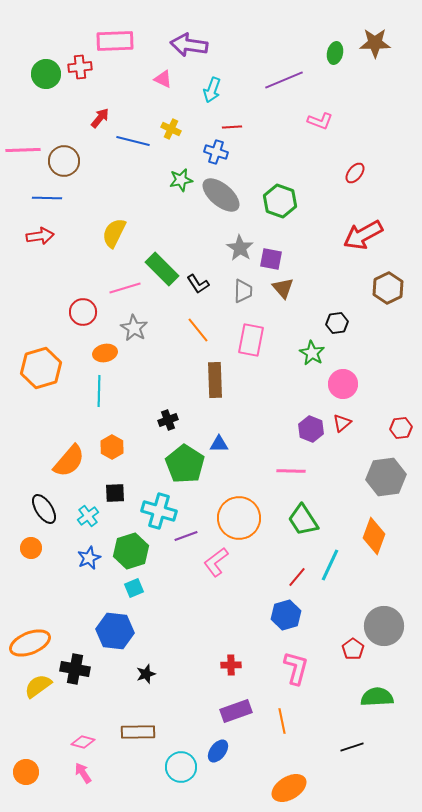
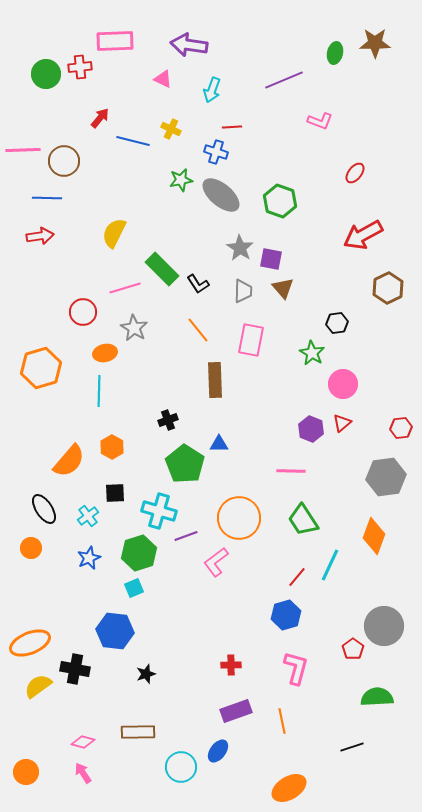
green hexagon at (131, 551): moved 8 px right, 2 px down
